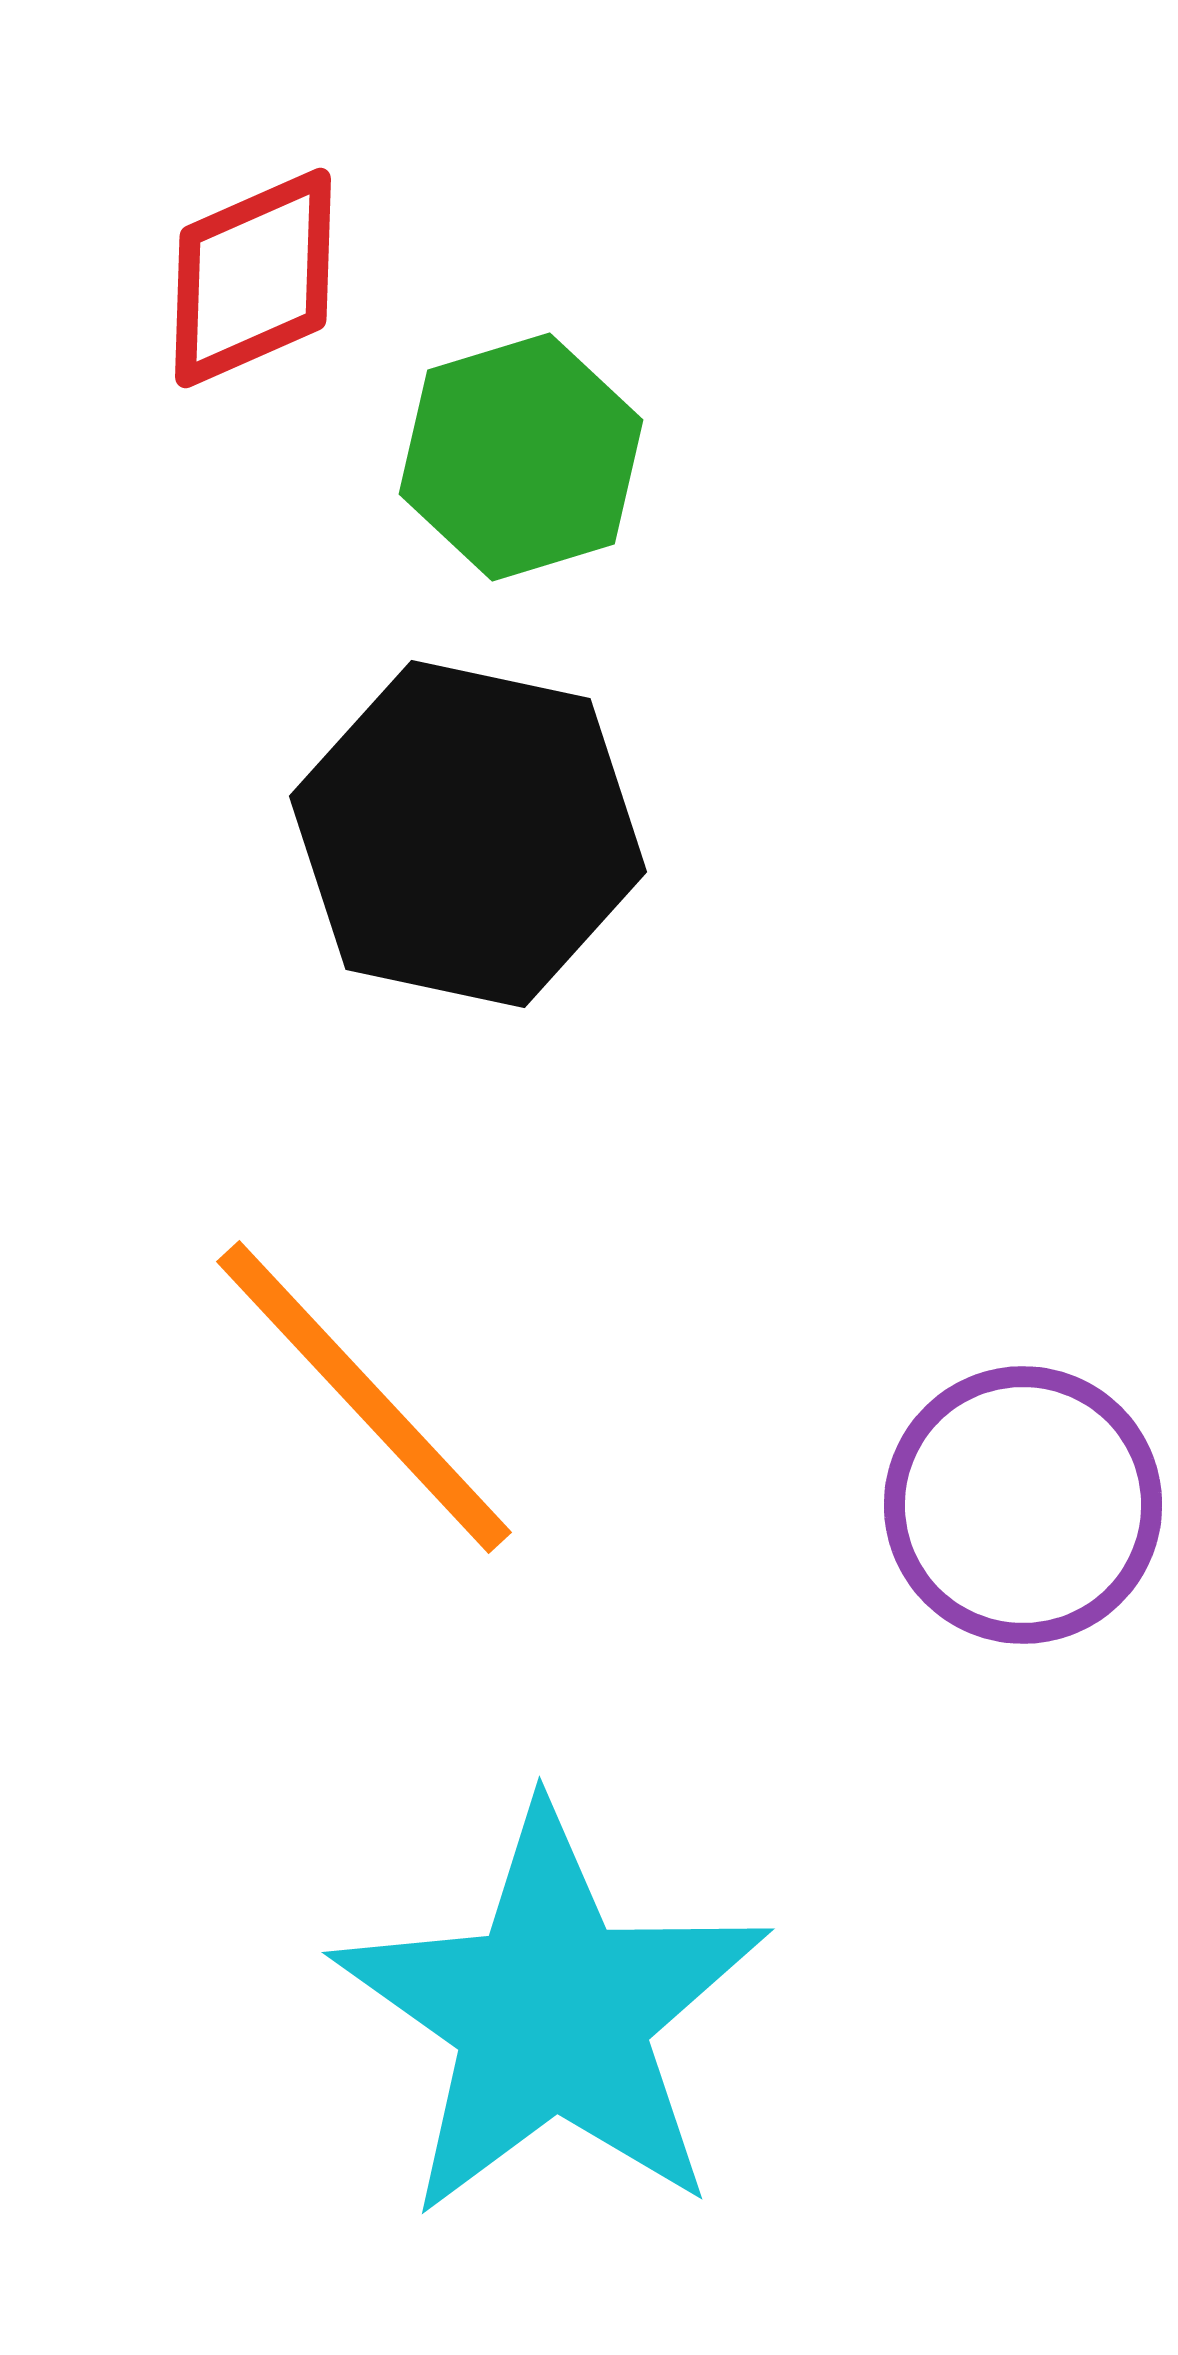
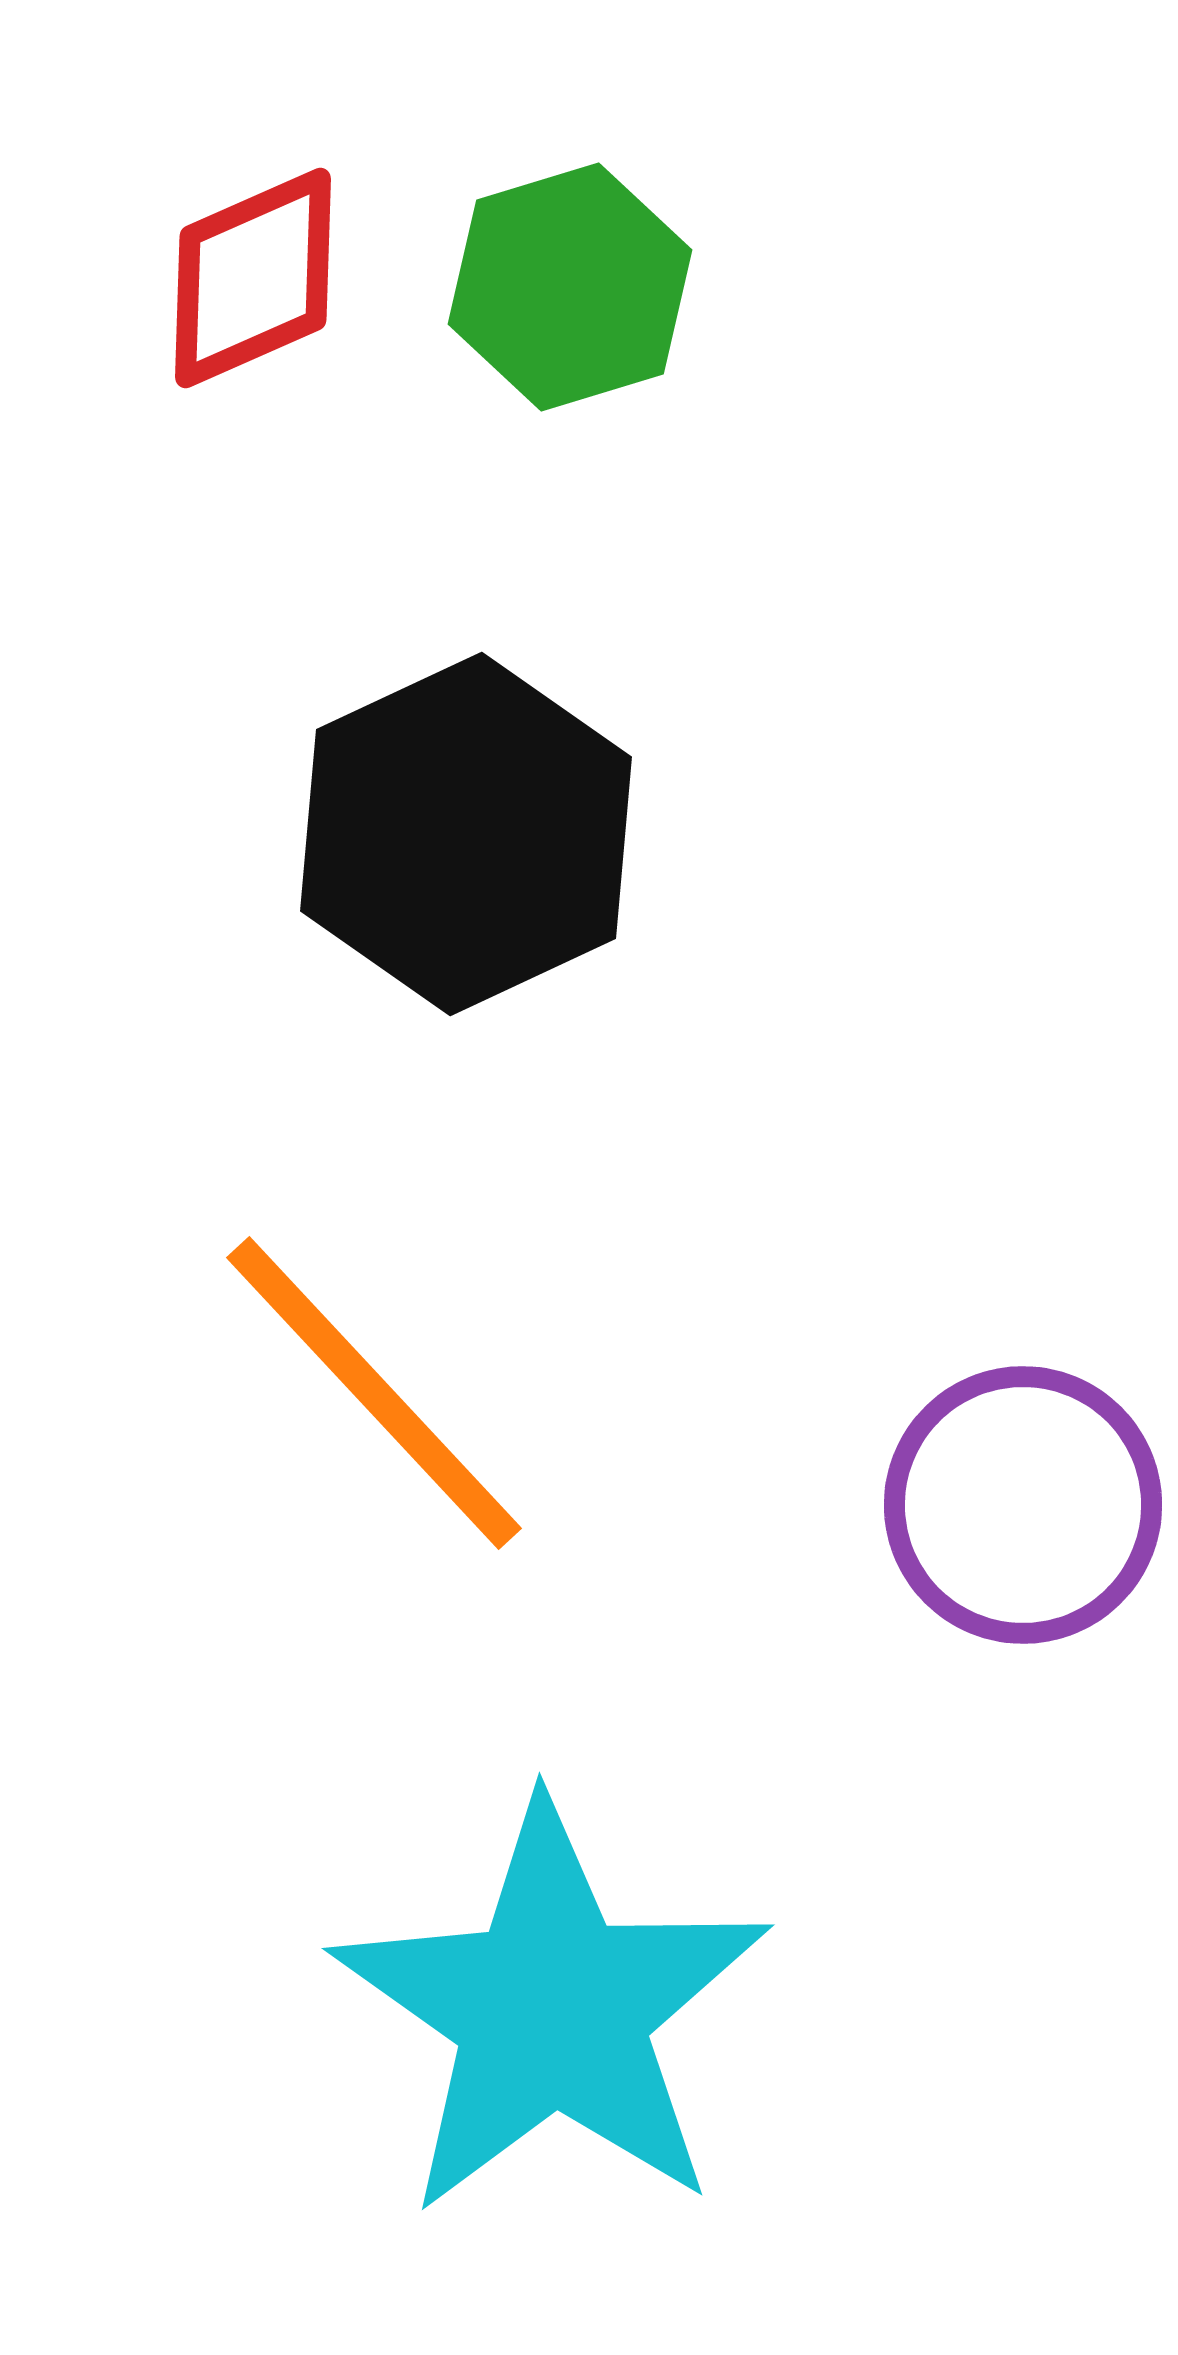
green hexagon: moved 49 px right, 170 px up
black hexagon: moved 2 px left; rotated 23 degrees clockwise
orange line: moved 10 px right, 4 px up
cyan star: moved 4 px up
